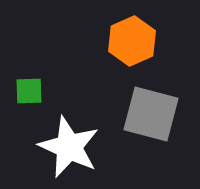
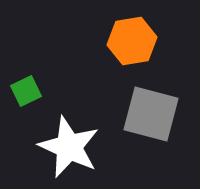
orange hexagon: rotated 15 degrees clockwise
green square: moved 3 px left; rotated 24 degrees counterclockwise
